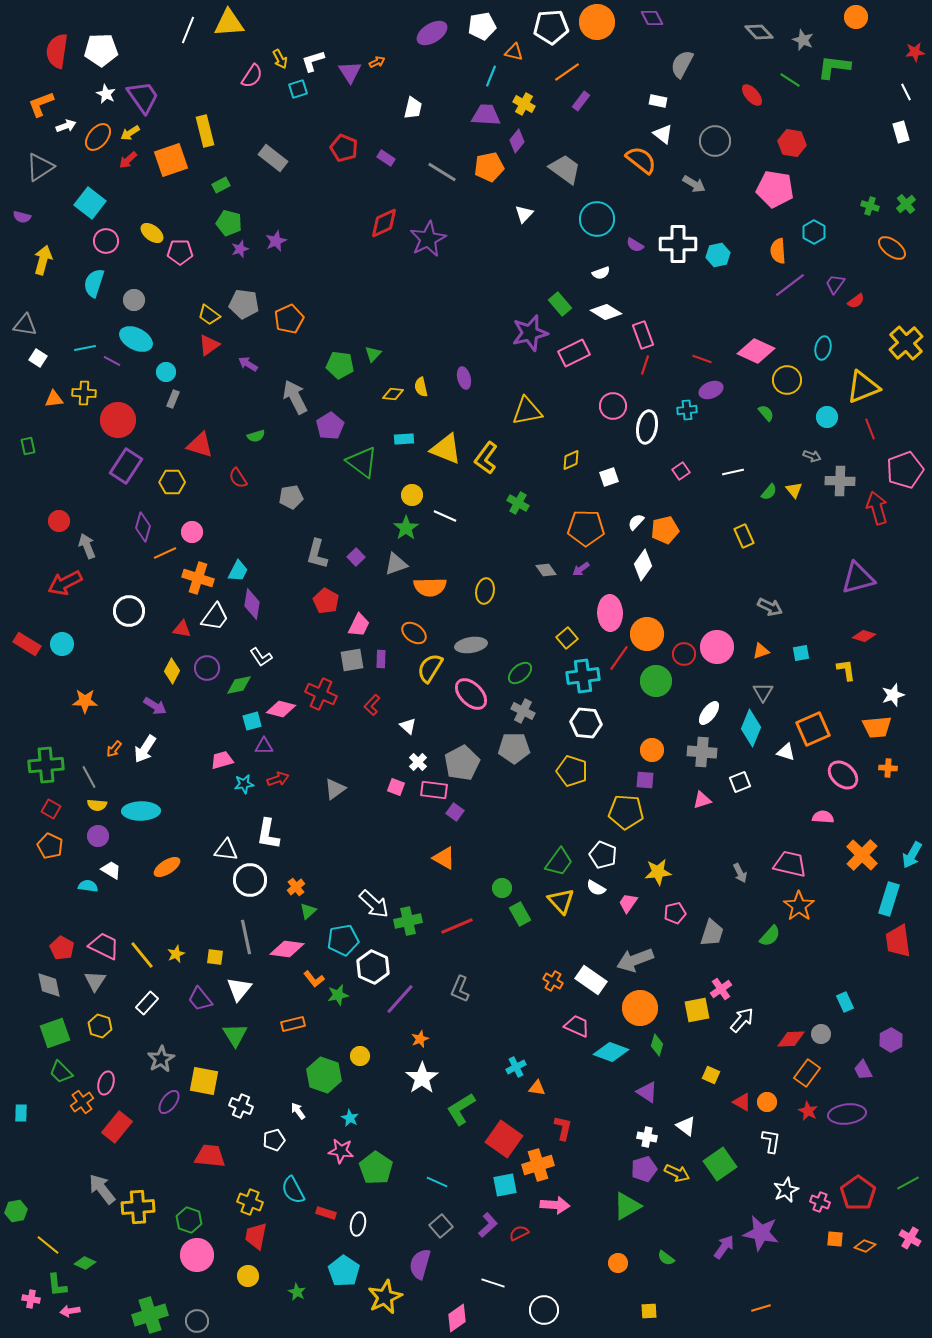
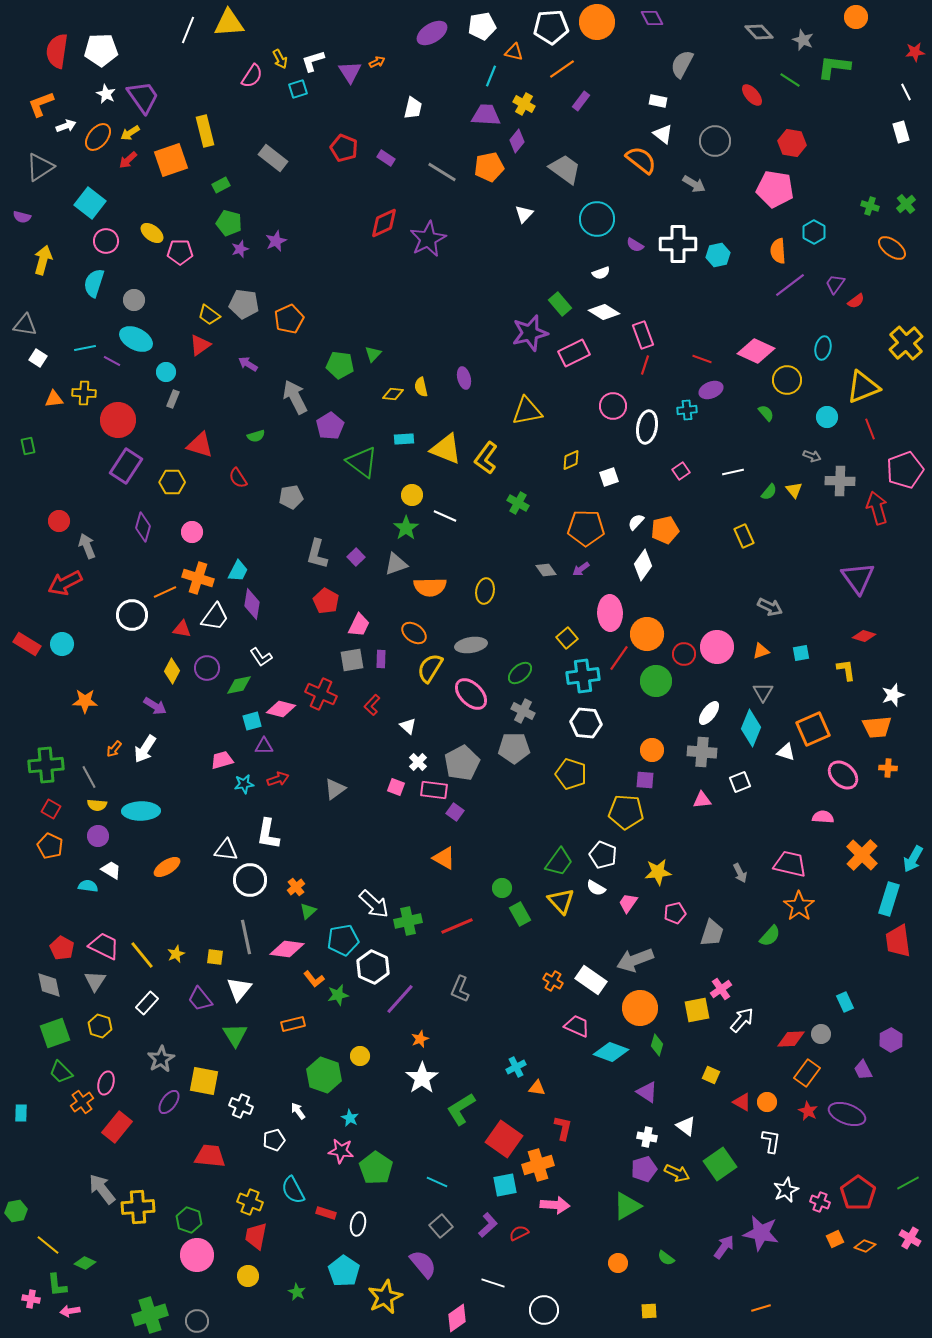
orange line at (567, 72): moved 5 px left, 3 px up
white diamond at (606, 312): moved 2 px left
red triangle at (209, 345): moved 9 px left
orange line at (165, 553): moved 39 px down
purple triangle at (858, 578): rotated 51 degrees counterclockwise
white circle at (129, 611): moved 3 px right, 4 px down
yellow pentagon at (572, 771): moved 1 px left, 3 px down
pink triangle at (702, 800): rotated 12 degrees clockwise
cyan arrow at (912, 855): moved 1 px right, 4 px down
purple ellipse at (847, 1114): rotated 27 degrees clockwise
orange square at (835, 1239): rotated 30 degrees counterclockwise
purple semicircle at (420, 1264): moved 3 px right; rotated 124 degrees clockwise
